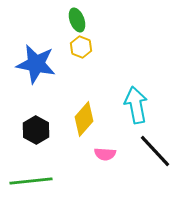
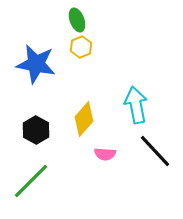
yellow hexagon: rotated 15 degrees clockwise
green line: rotated 39 degrees counterclockwise
